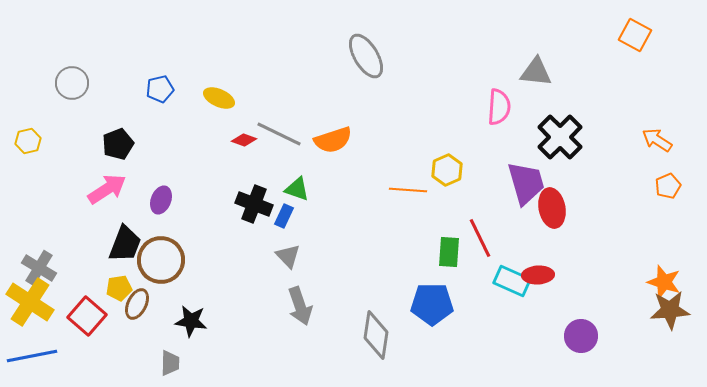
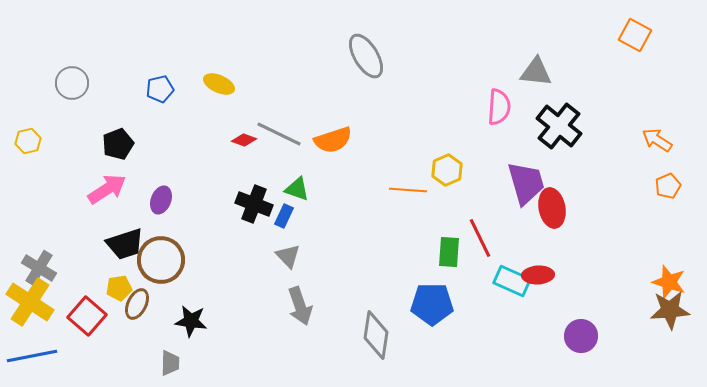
yellow ellipse at (219, 98): moved 14 px up
black cross at (560, 137): moved 1 px left, 11 px up; rotated 6 degrees counterclockwise
black trapezoid at (125, 244): rotated 51 degrees clockwise
orange star at (664, 282): moved 5 px right
